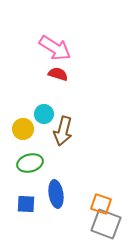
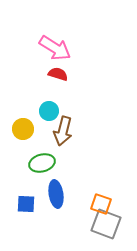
cyan circle: moved 5 px right, 3 px up
green ellipse: moved 12 px right
